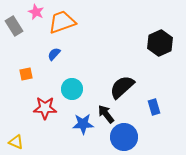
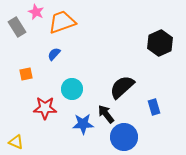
gray rectangle: moved 3 px right, 1 px down
